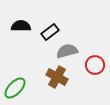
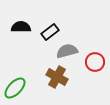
black semicircle: moved 1 px down
red circle: moved 3 px up
